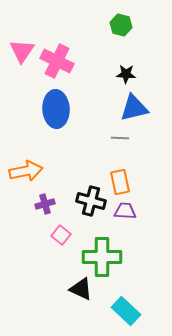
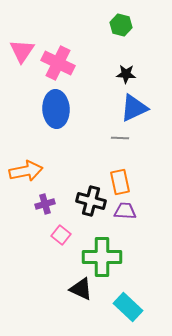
pink cross: moved 1 px right, 2 px down
blue triangle: rotated 12 degrees counterclockwise
cyan rectangle: moved 2 px right, 4 px up
